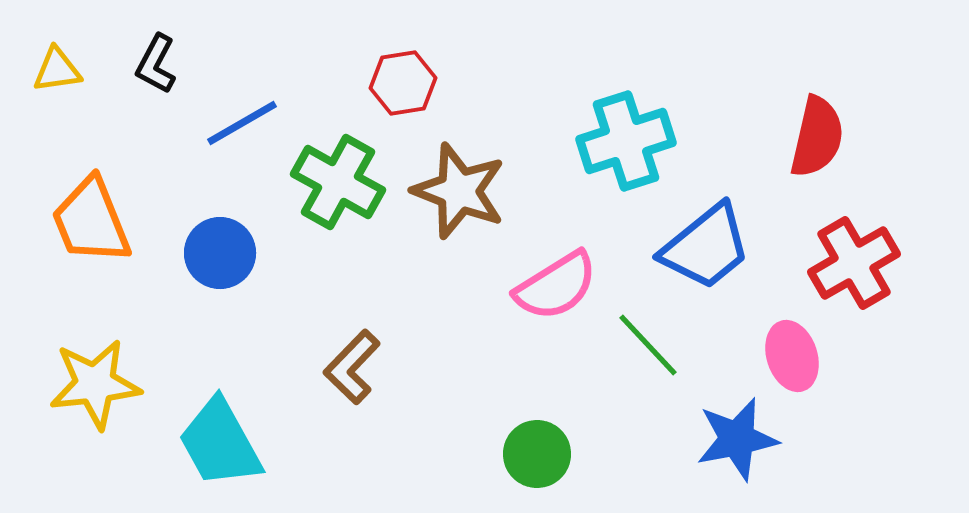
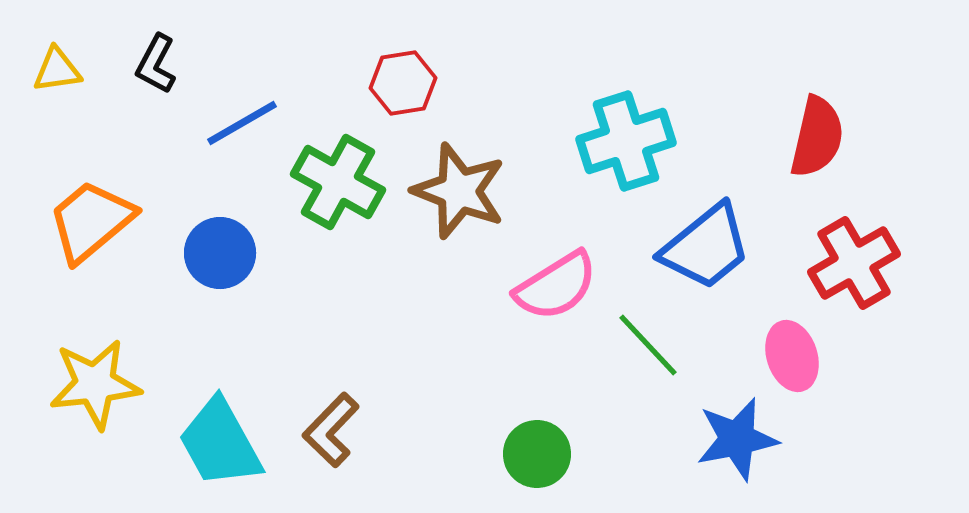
orange trapezoid: rotated 72 degrees clockwise
brown L-shape: moved 21 px left, 63 px down
